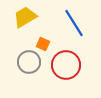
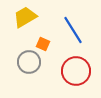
blue line: moved 1 px left, 7 px down
red circle: moved 10 px right, 6 px down
